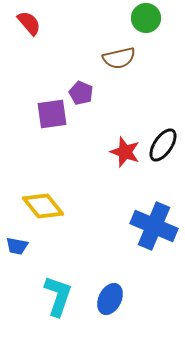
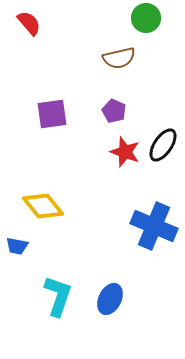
purple pentagon: moved 33 px right, 18 px down
